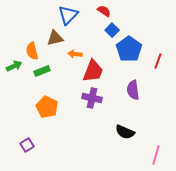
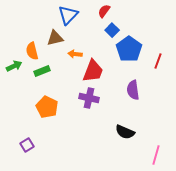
red semicircle: rotated 88 degrees counterclockwise
purple cross: moved 3 px left
